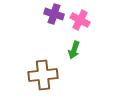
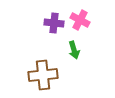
purple cross: moved 9 px down; rotated 12 degrees counterclockwise
green arrow: rotated 36 degrees counterclockwise
